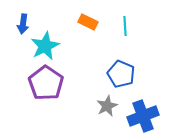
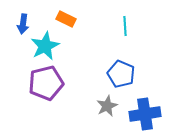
orange rectangle: moved 22 px left, 3 px up
purple pentagon: rotated 24 degrees clockwise
blue cross: moved 2 px right, 2 px up; rotated 12 degrees clockwise
